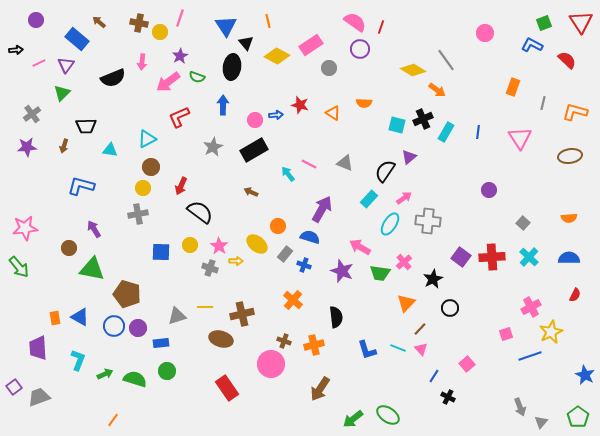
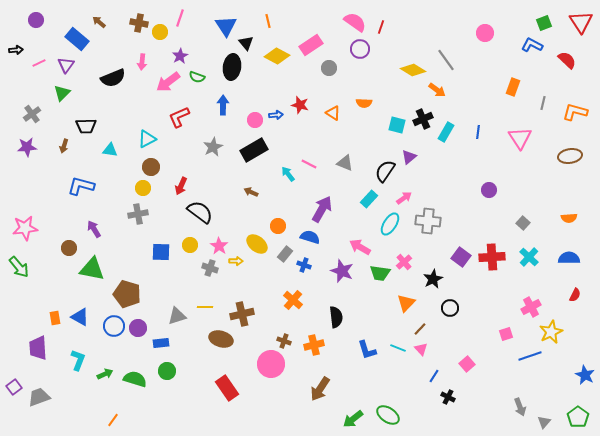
gray triangle at (541, 422): moved 3 px right
